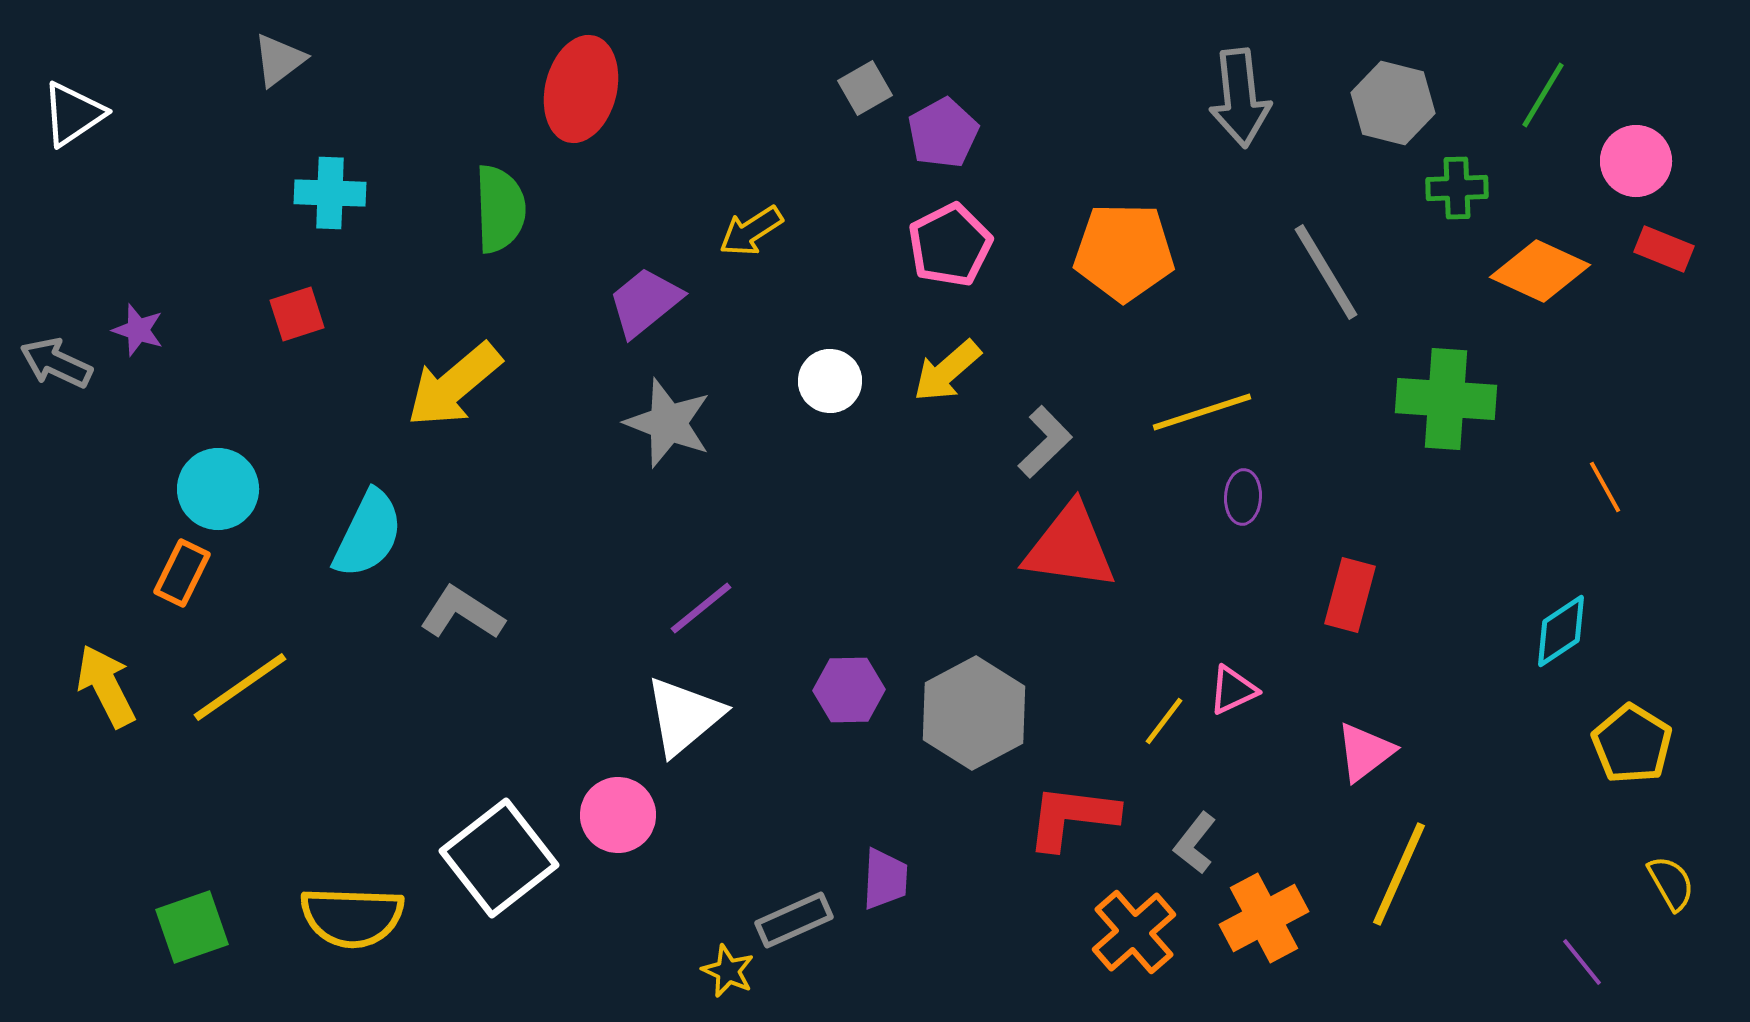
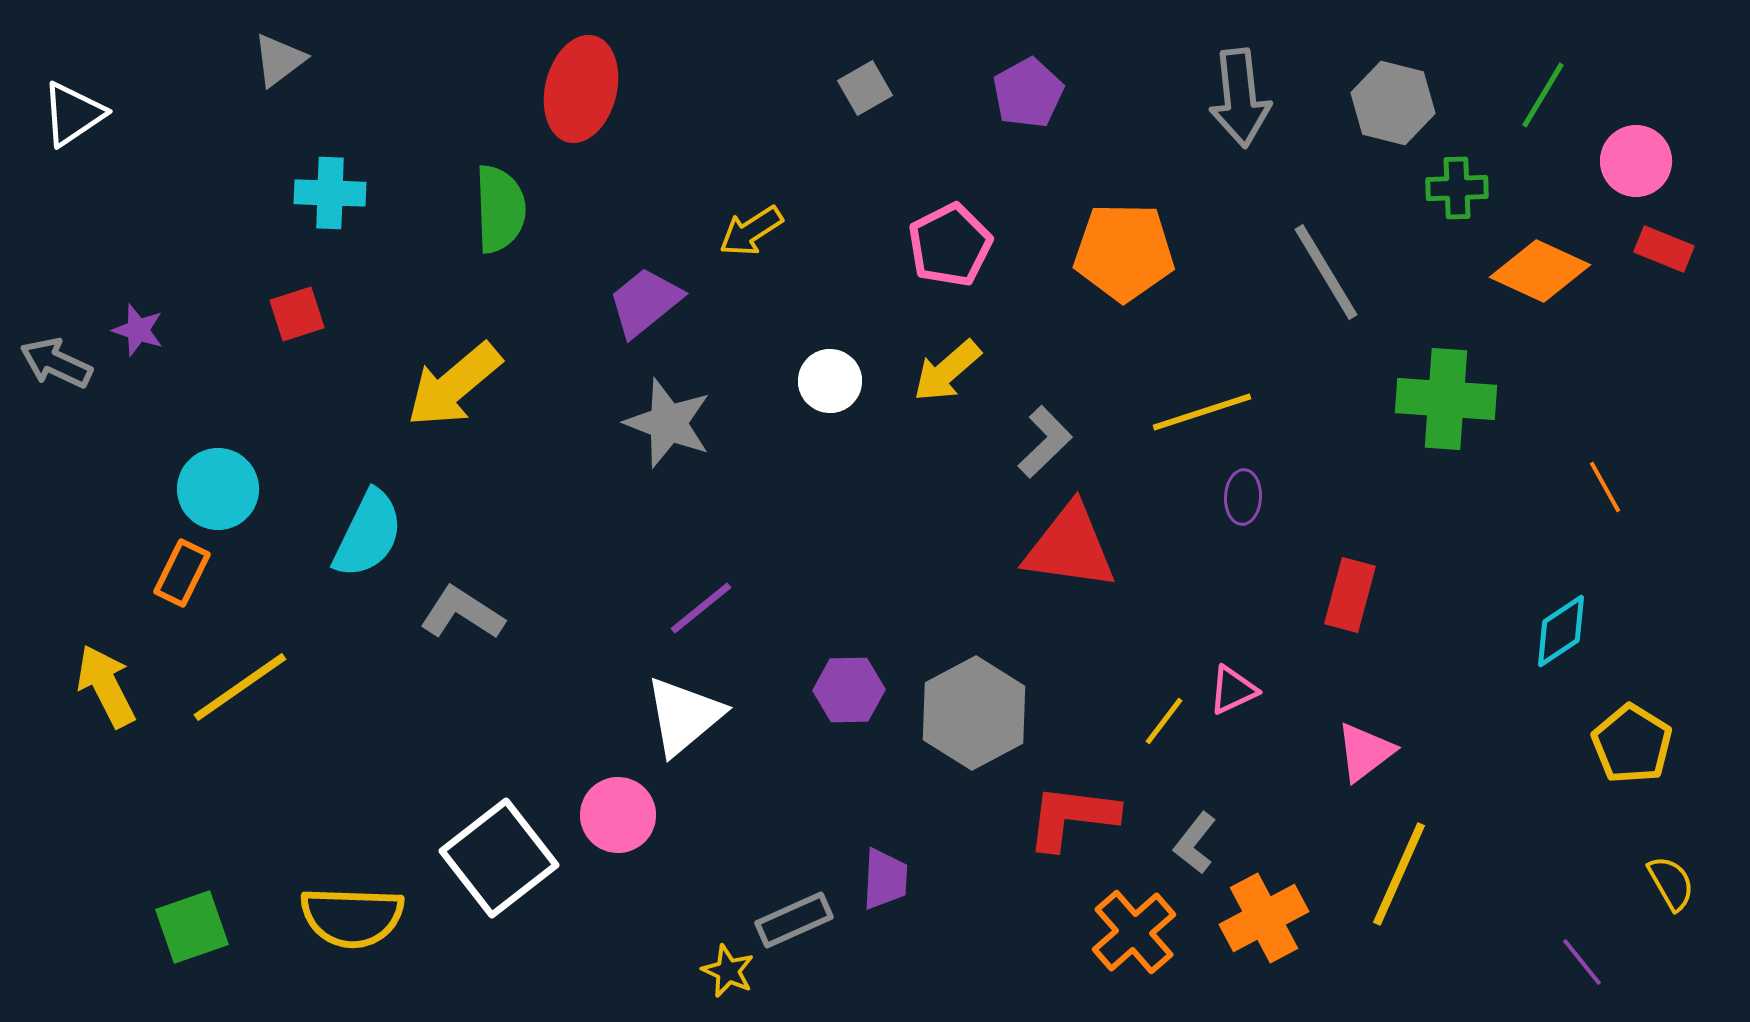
purple pentagon at (943, 133): moved 85 px right, 40 px up
